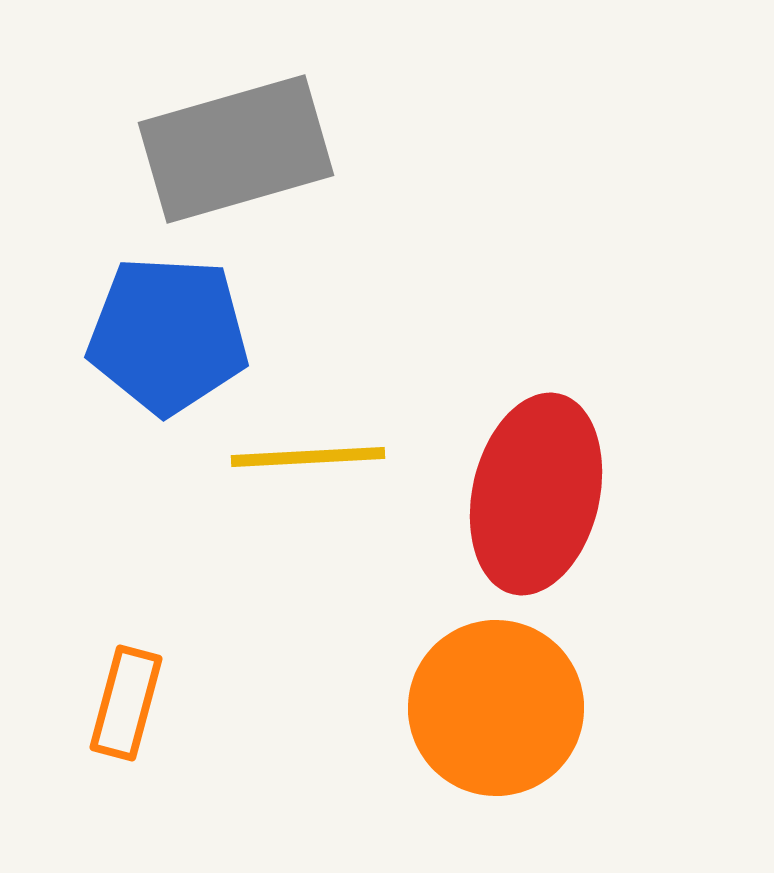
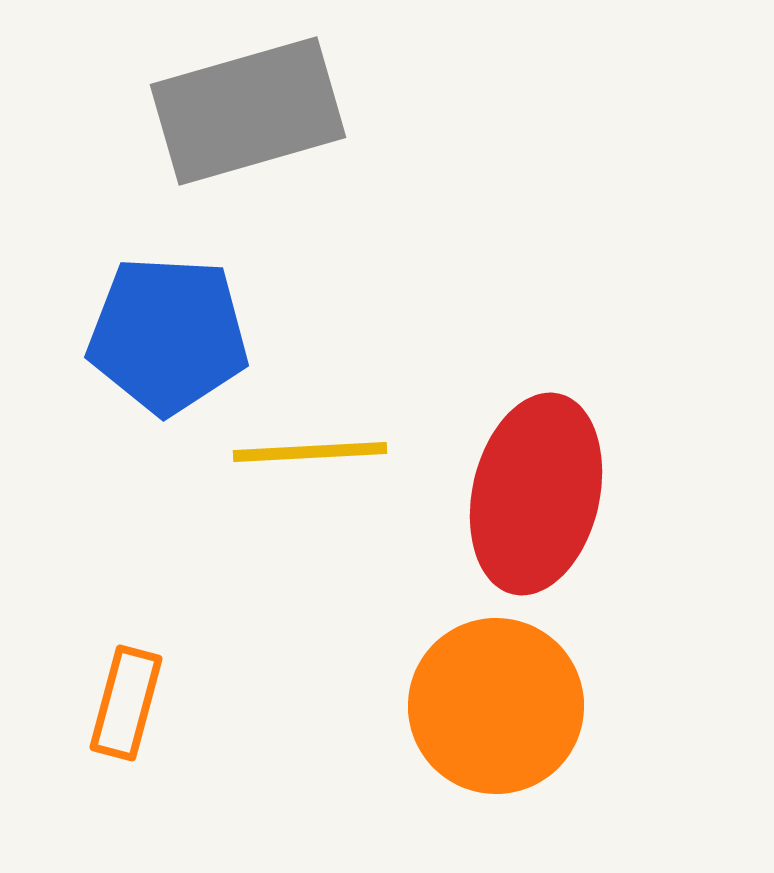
gray rectangle: moved 12 px right, 38 px up
yellow line: moved 2 px right, 5 px up
orange circle: moved 2 px up
